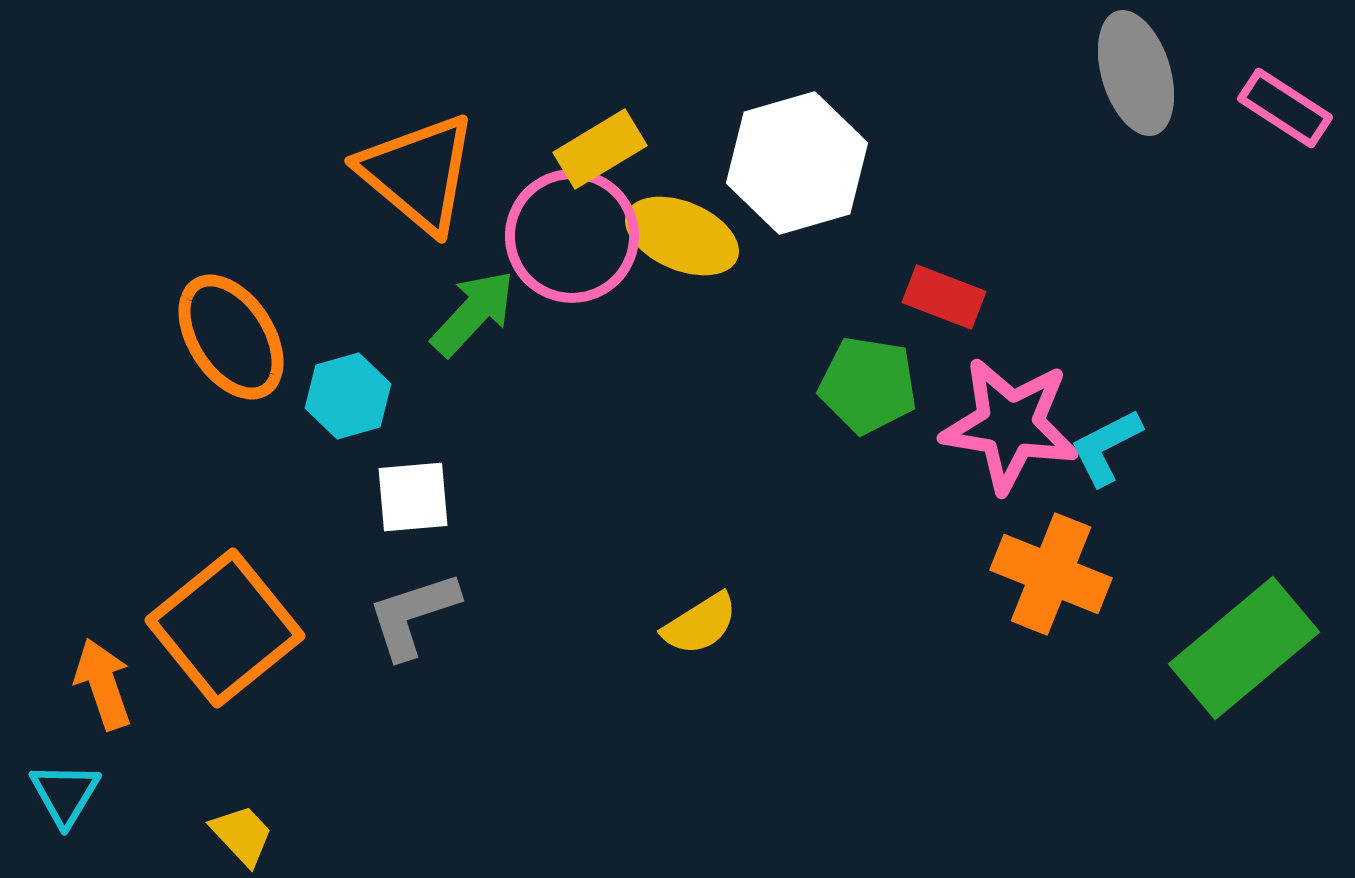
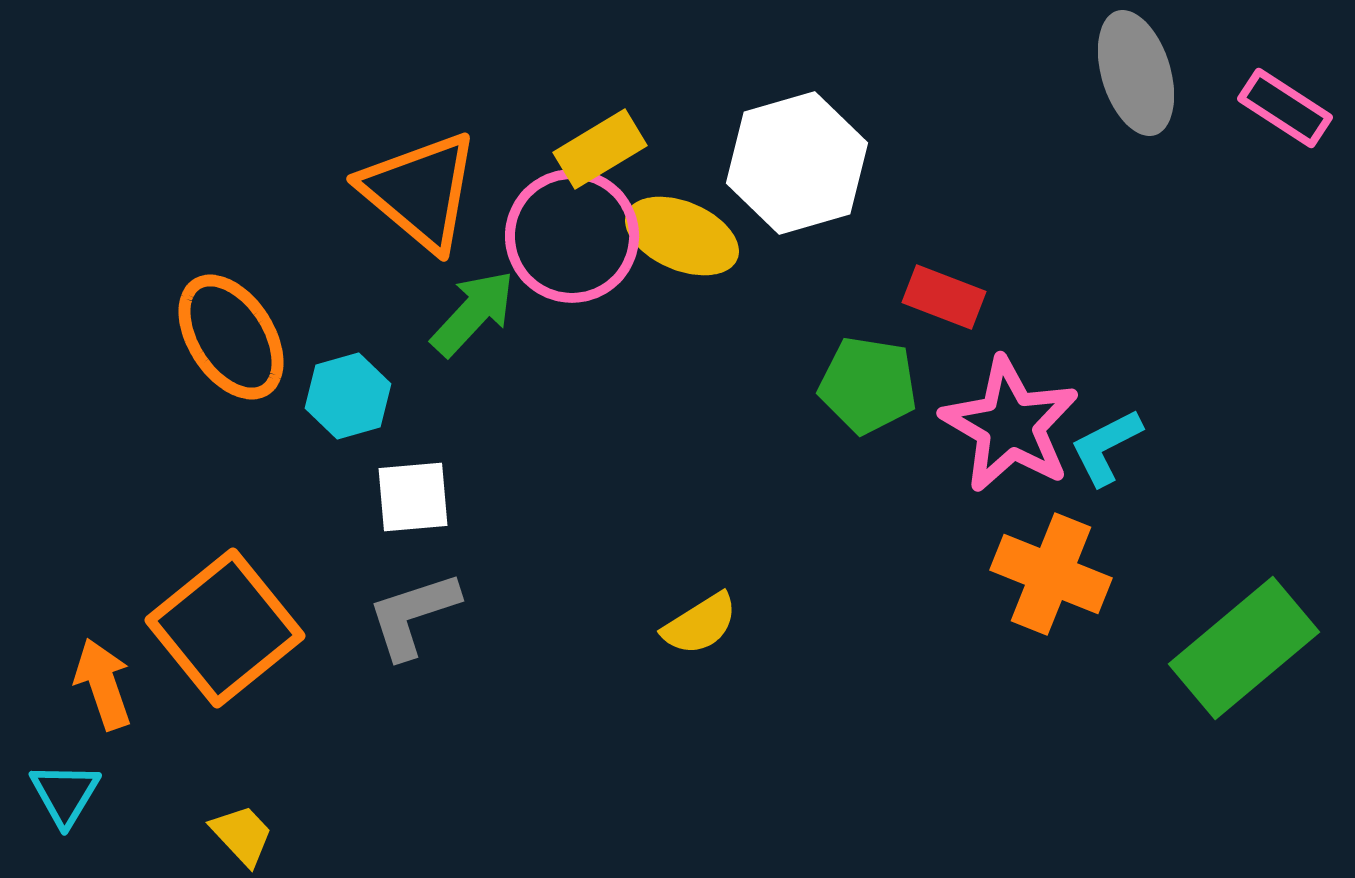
orange triangle: moved 2 px right, 18 px down
pink star: rotated 21 degrees clockwise
